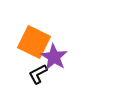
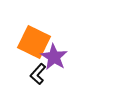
black L-shape: rotated 20 degrees counterclockwise
